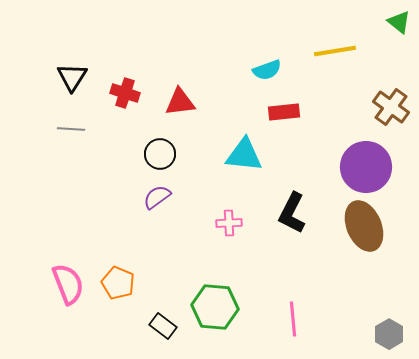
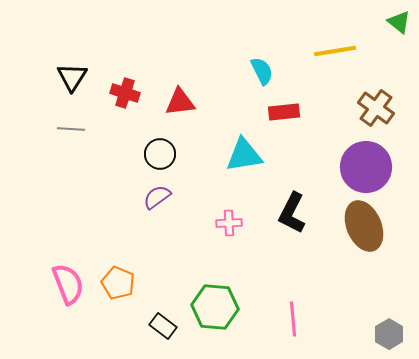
cyan semicircle: moved 5 px left, 1 px down; rotated 96 degrees counterclockwise
brown cross: moved 15 px left, 1 px down
cyan triangle: rotated 15 degrees counterclockwise
